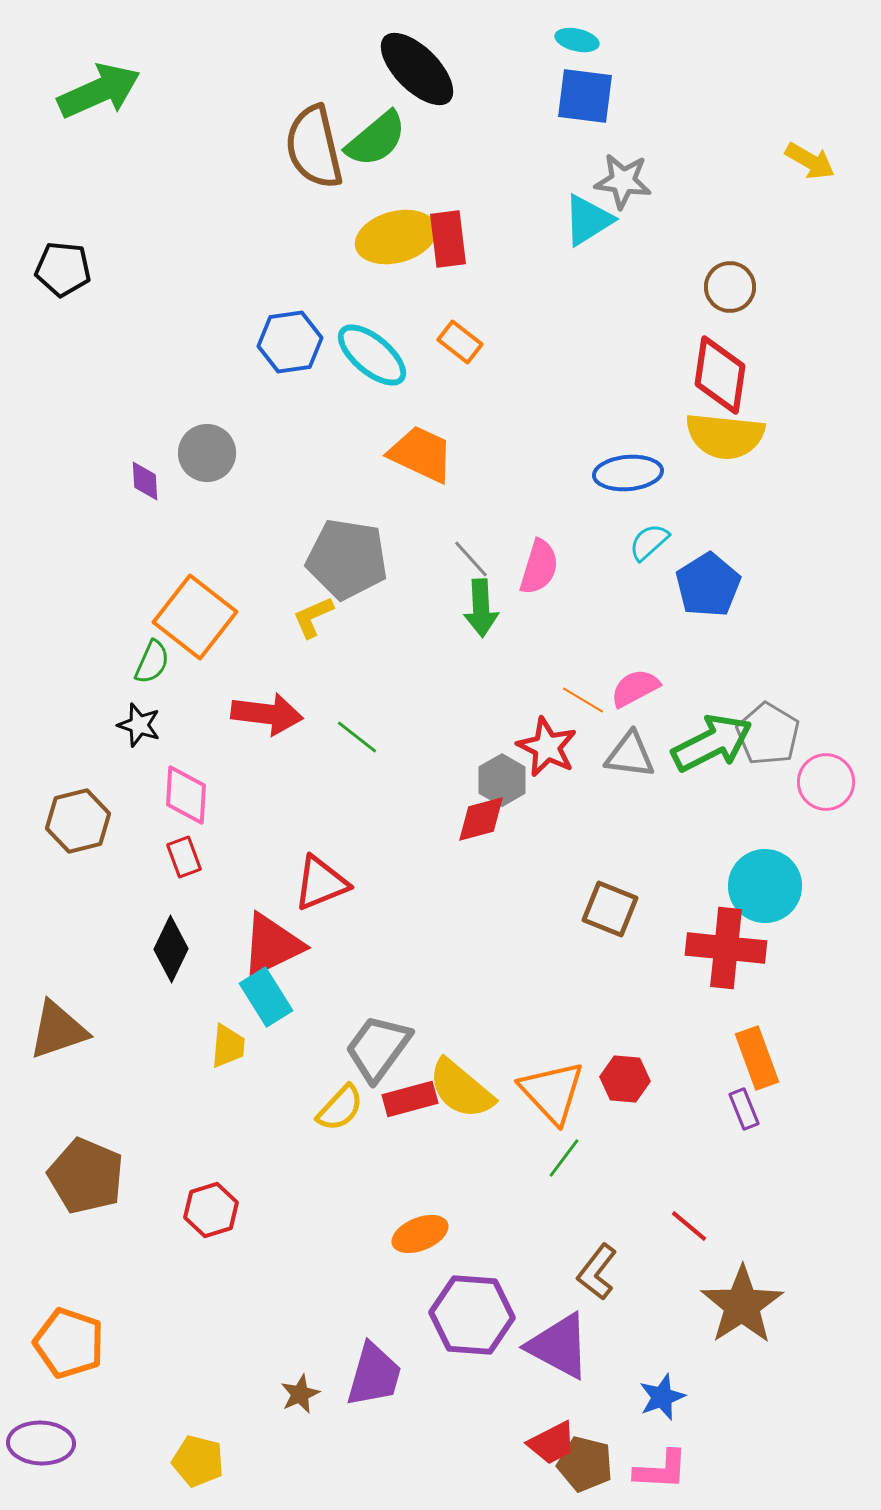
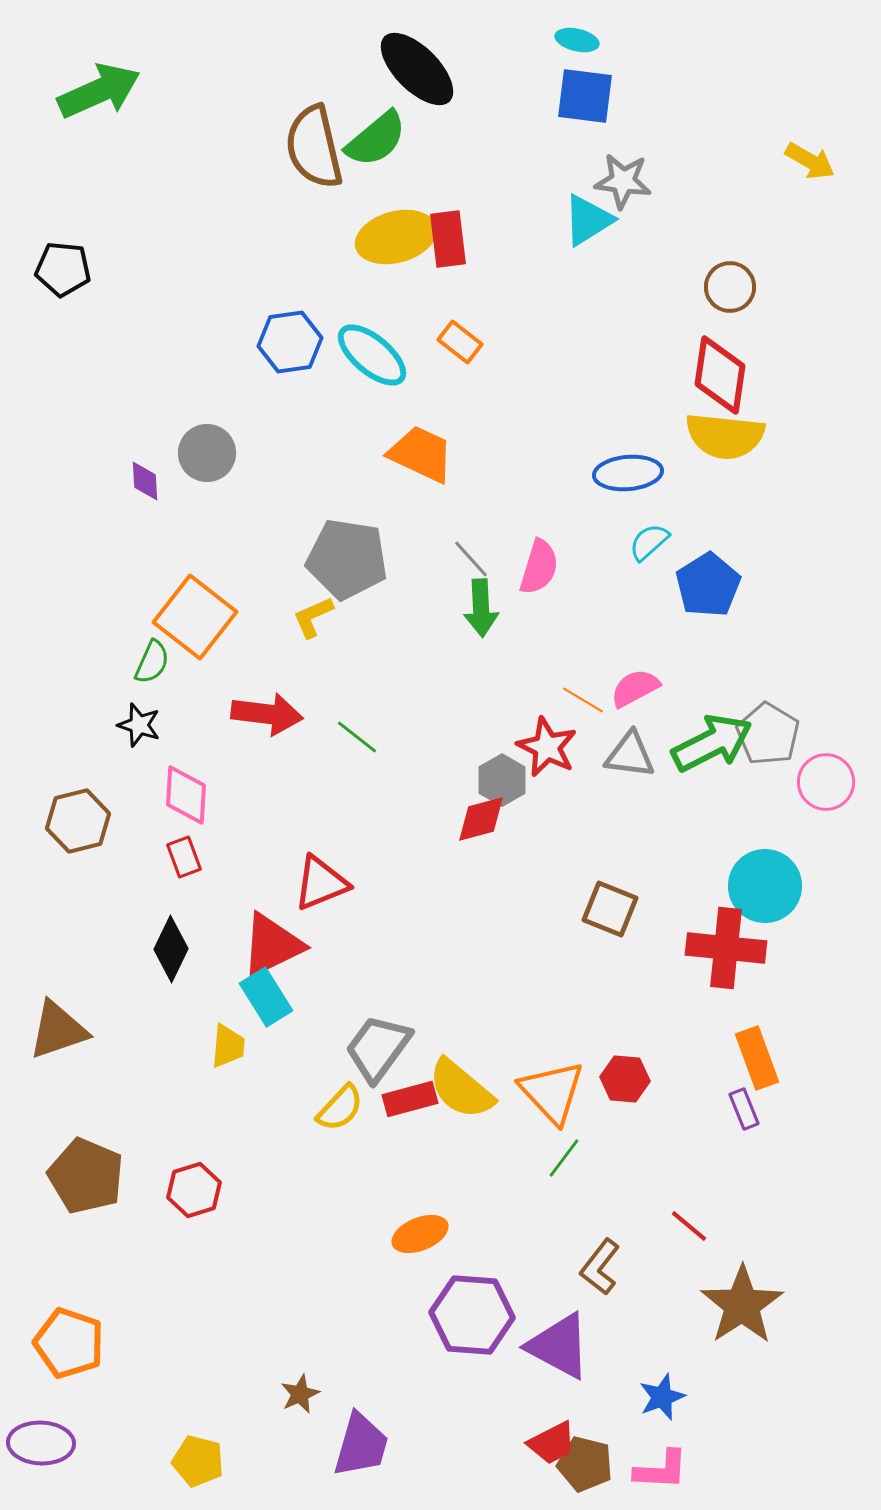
red hexagon at (211, 1210): moved 17 px left, 20 px up
brown L-shape at (597, 1272): moved 3 px right, 5 px up
purple trapezoid at (374, 1375): moved 13 px left, 70 px down
